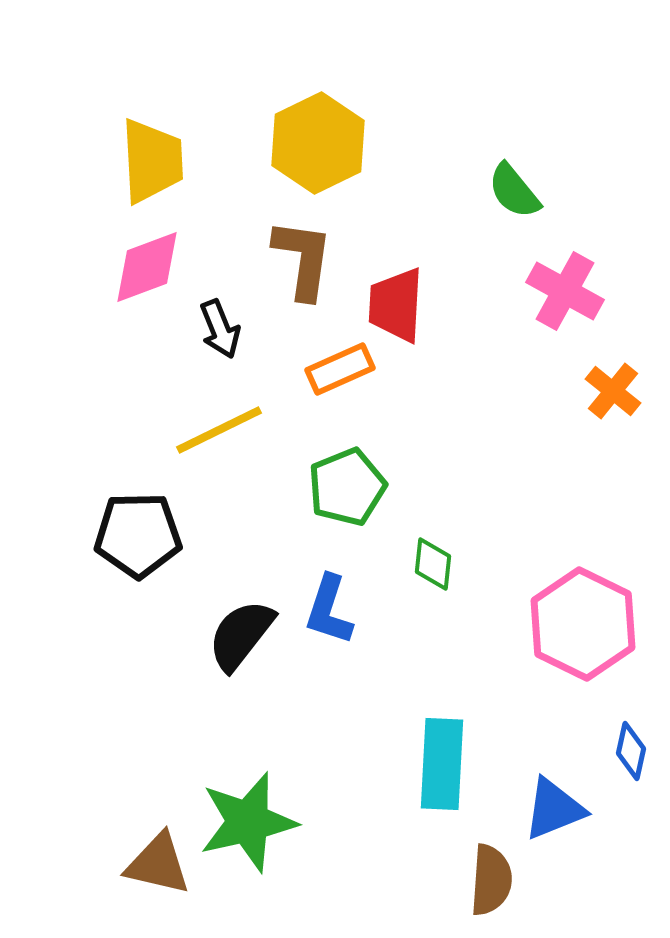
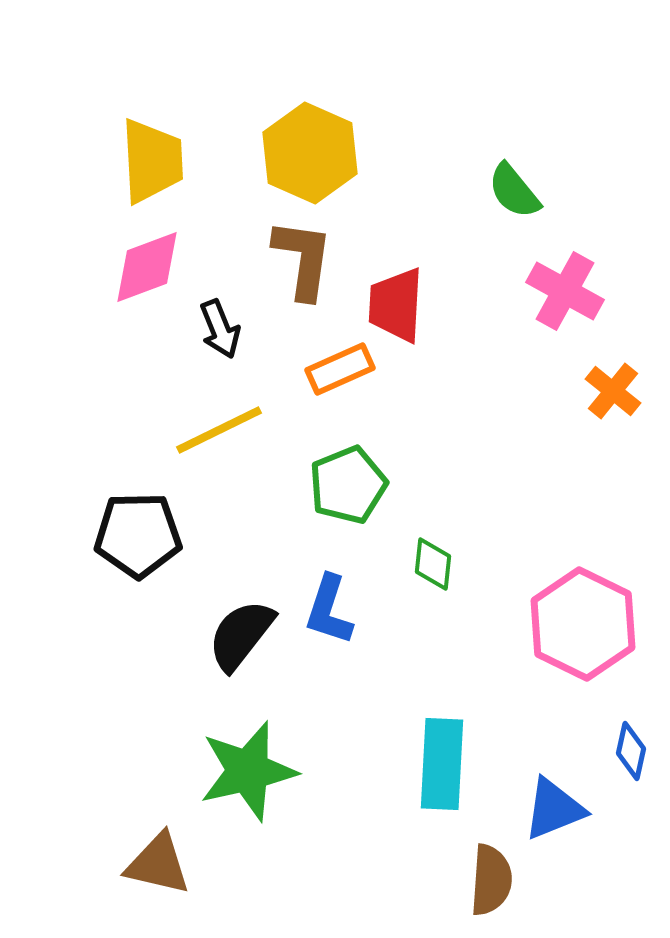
yellow hexagon: moved 8 px left, 10 px down; rotated 10 degrees counterclockwise
green pentagon: moved 1 px right, 2 px up
green star: moved 51 px up
